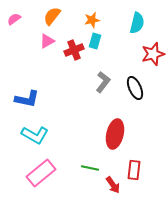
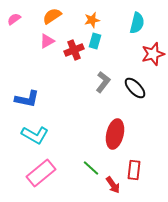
orange semicircle: rotated 18 degrees clockwise
black ellipse: rotated 20 degrees counterclockwise
green line: moved 1 px right; rotated 30 degrees clockwise
